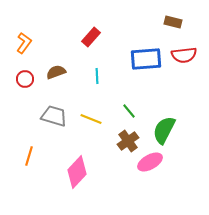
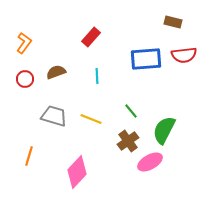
green line: moved 2 px right
